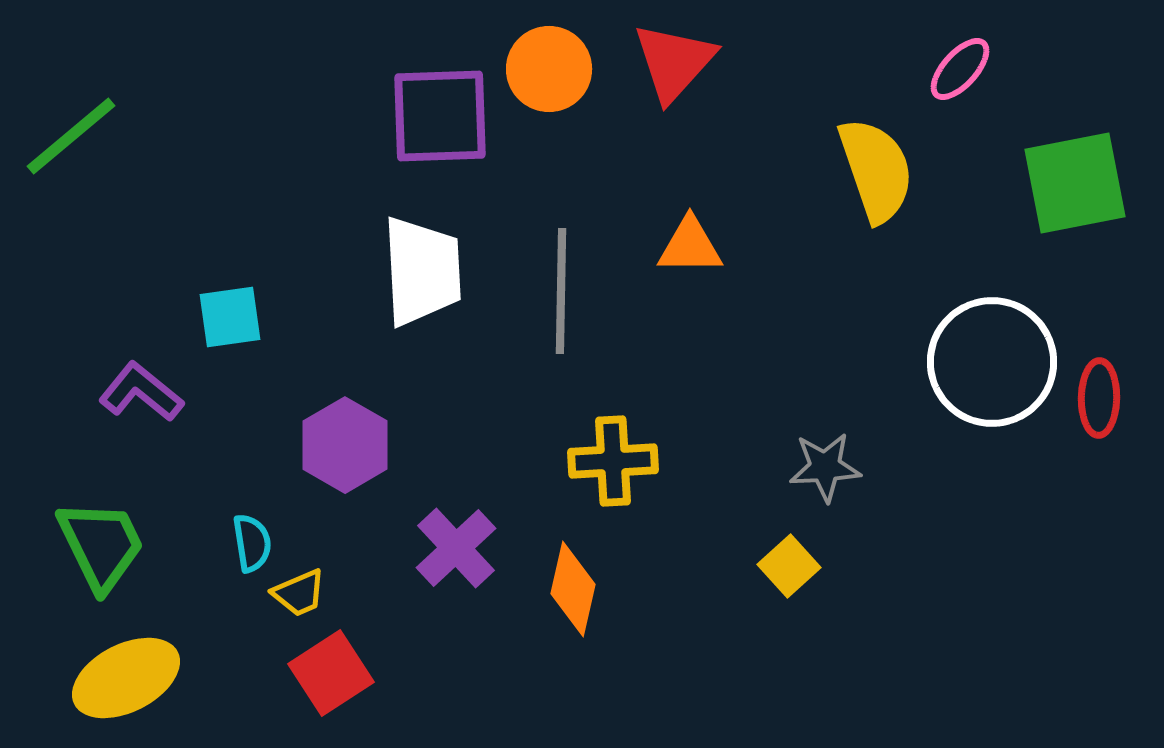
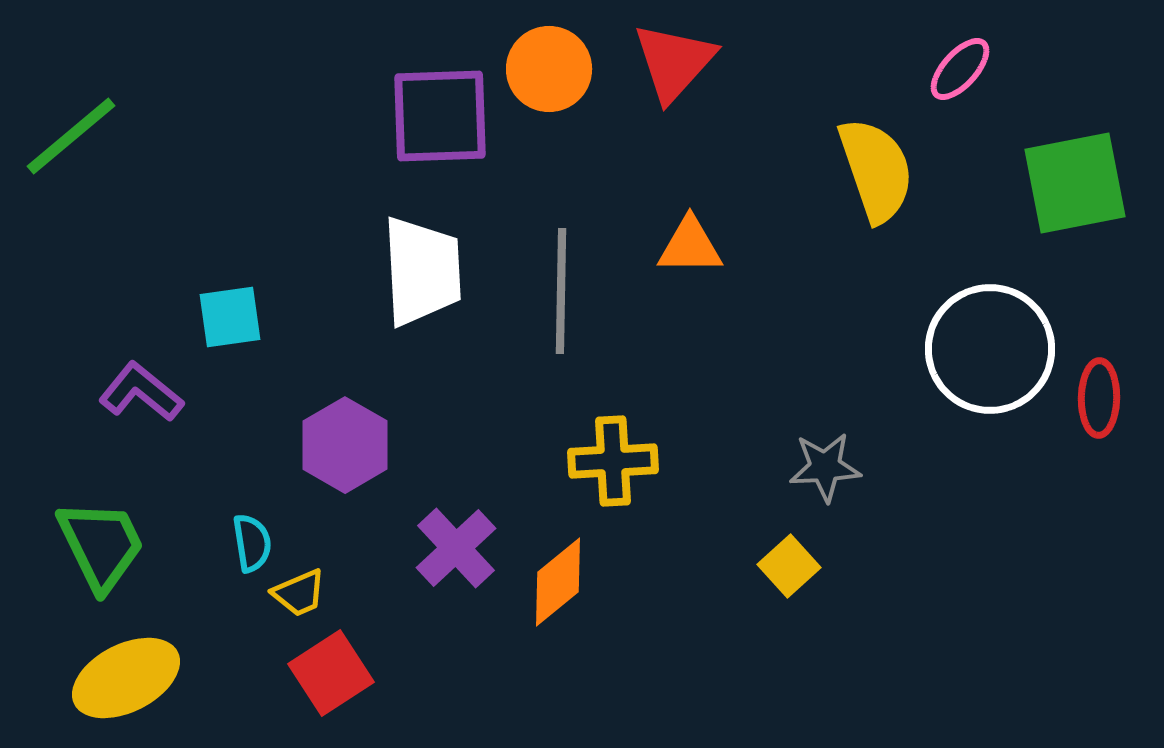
white circle: moved 2 px left, 13 px up
orange diamond: moved 15 px left, 7 px up; rotated 38 degrees clockwise
